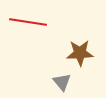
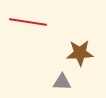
gray triangle: rotated 48 degrees counterclockwise
